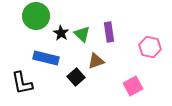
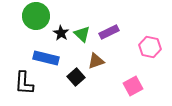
purple rectangle: rotated 72 degrees clockwise
black L-shape: moved 2 px right; rotated 15 degrees clockwise
